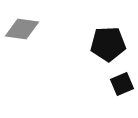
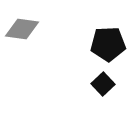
black square: moved 19 px left; rotated 20 degrees counterclockwise
